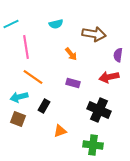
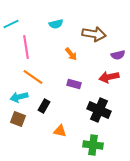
purple semicircle: rotated 112 degrees counterclockwise
purple rectangle: moved 1 px right, 1 px down
orange triangle: rotated 32 degrees clockwise
